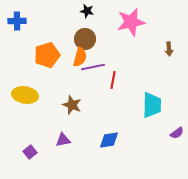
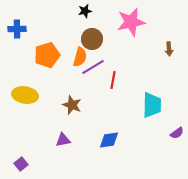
black star: moved 2 px left; rotated 24 degrees counterclockwise
blue cross: moved 8 px down
brown circle: moved 7 px right
purple line: rotated 20 degrees counterclockwise
purple square: moved 9 px left, 12 px down
